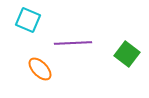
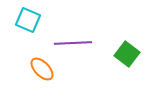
orange ellipse: moved 2 px right
